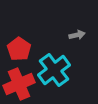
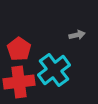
red cross: moved 2 px up; rotated 16 degrees clockwise
